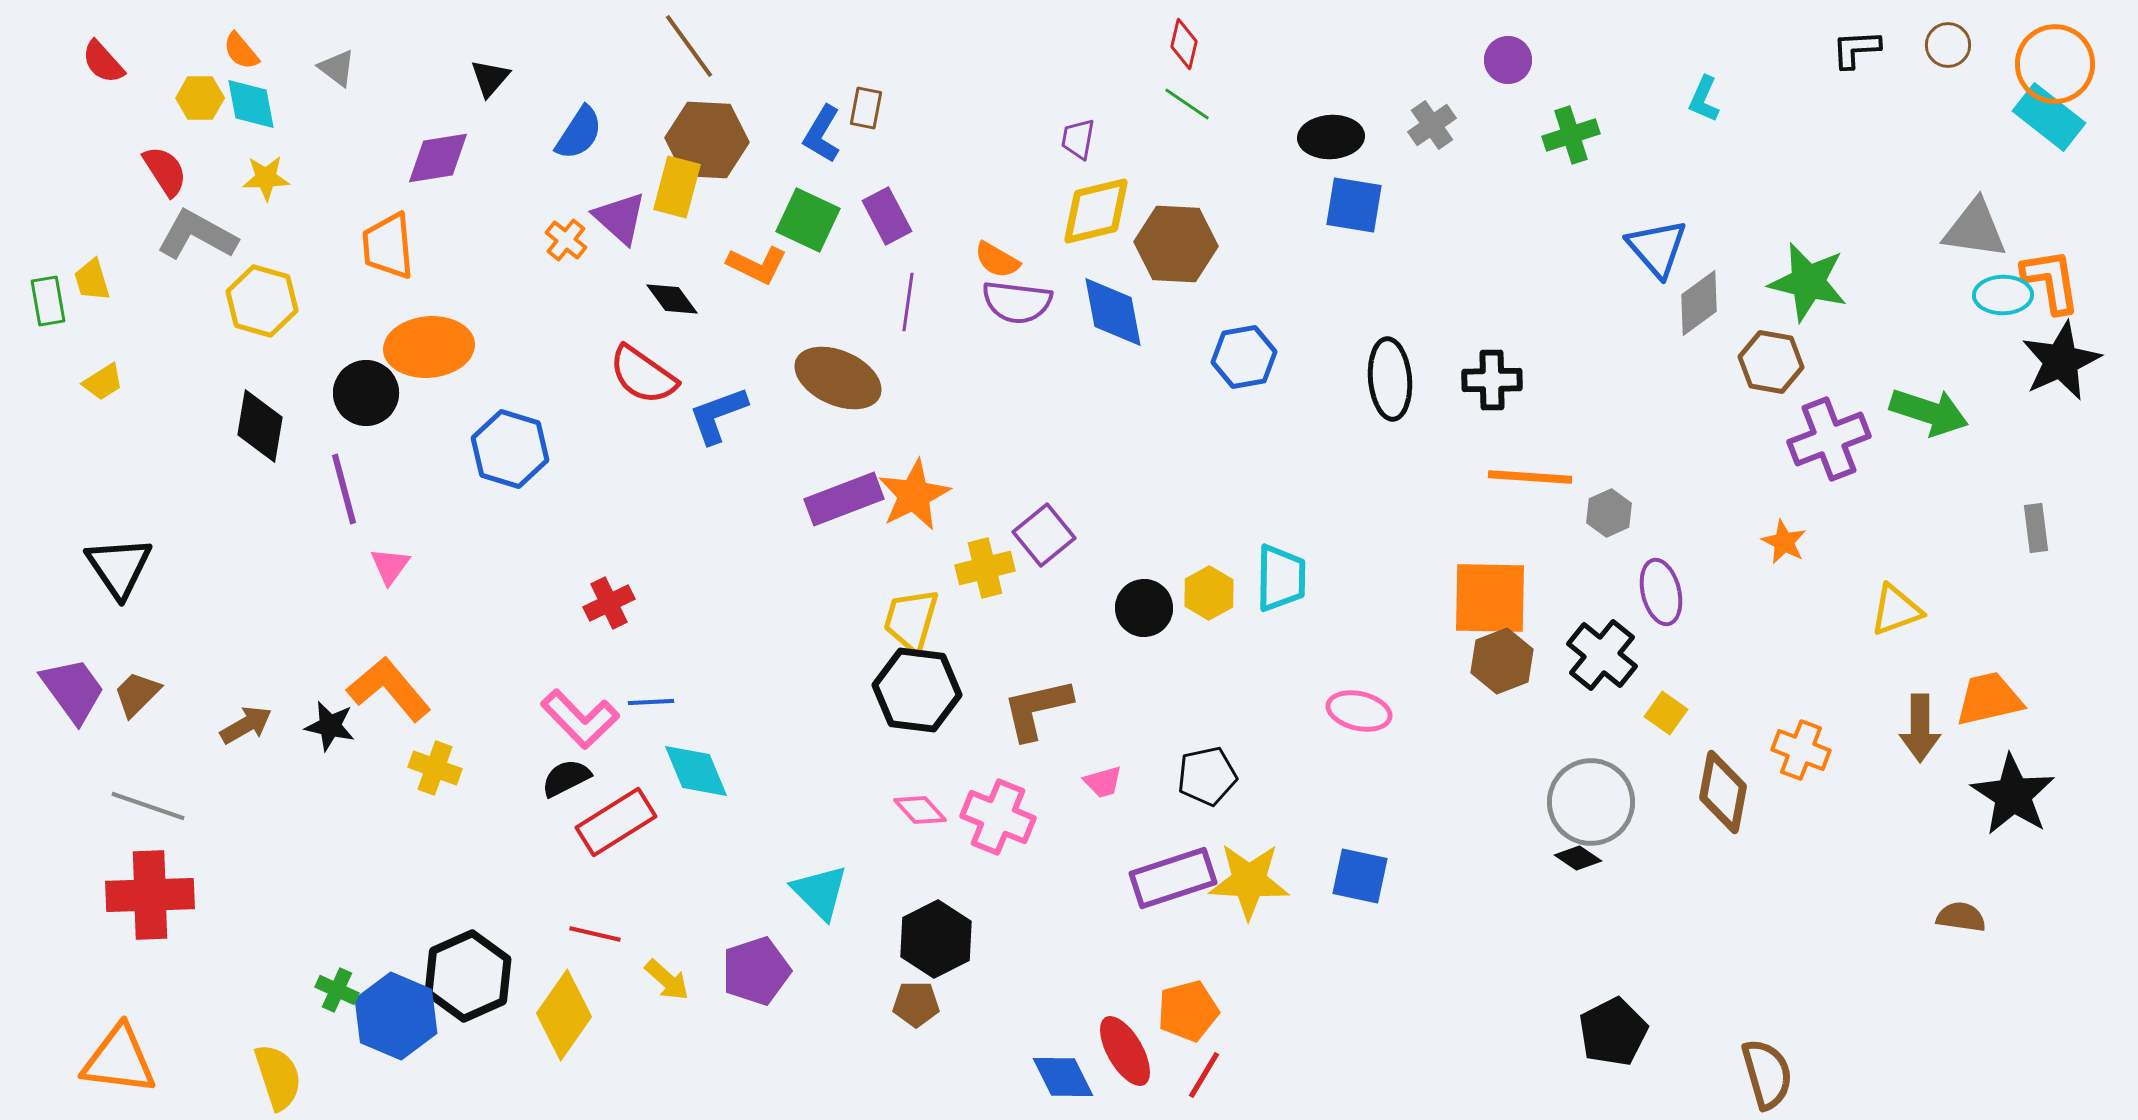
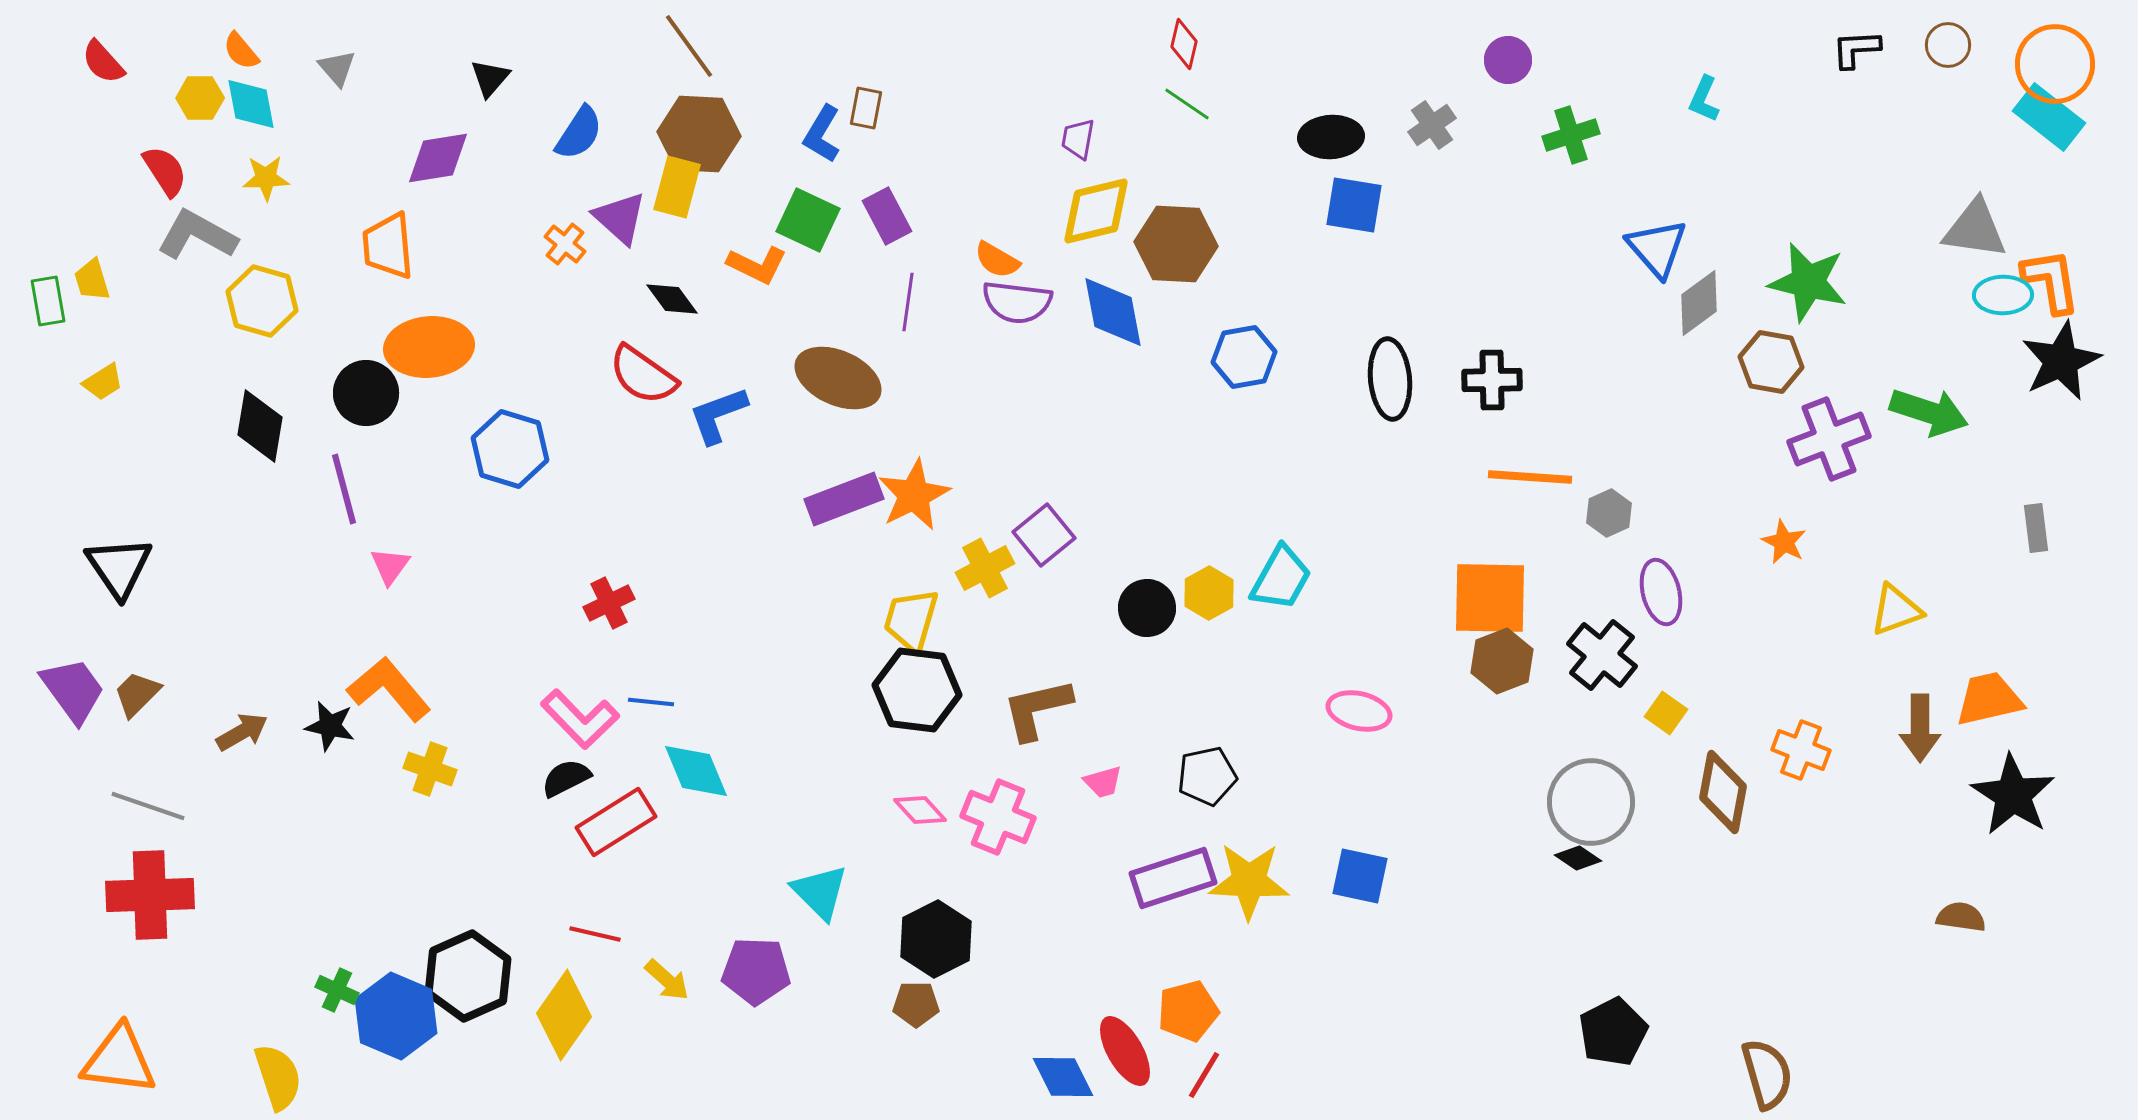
gray triangle at (337, 68): rotated 12 degrees clockwise
brown hexagon at (707, 140): moved 8 px left, 6 px up
orange cross at (566, 240): moved 1 px left, 4 px down
yellow cross at (985, 568): rotated 14 degrees counterclockwise
cyan trapezoid at (1281, 578): rotated 28 degrees clockwise
black circle at (1144, 608): moved 3 px right
blue line at (651, 702): rotated 9 degrees clockwise
brown arrow at (246, 725): moved 4 px left, 7 px down
yellow cross at (435, 768): moved 5 px left, 1 px down
purple pentagon at (756, 971): rotated 20 degrees clockwise
